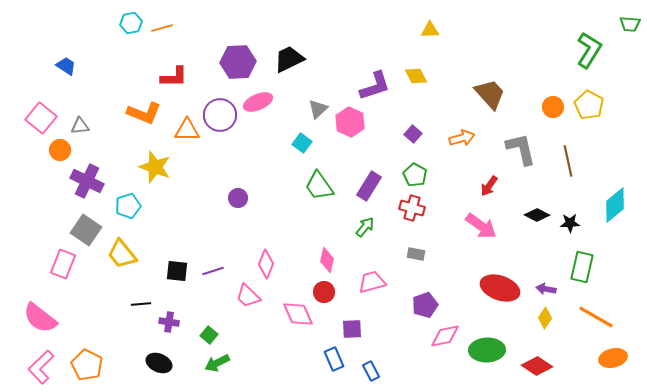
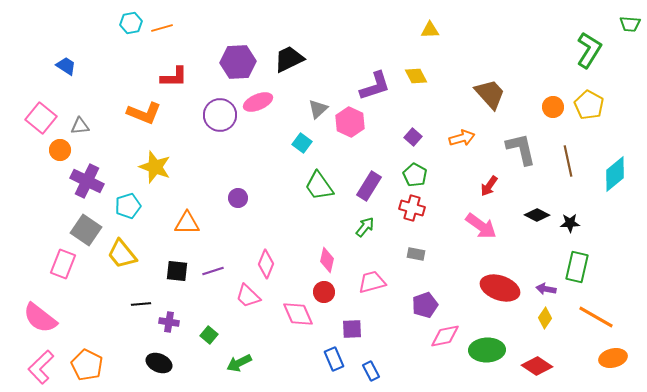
orange triangle at (187, 130): moved 93 px down
purple square at (413, 134): moved 3 px down
cyan diamond at (615, 205): moved 31 px up
green rectangle at (582, 267): moved 5 px left
green arrow at (217, 363): moved 22 px right
